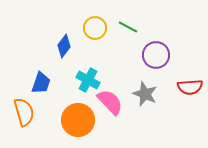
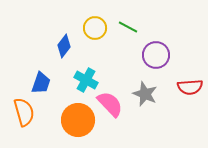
cyan cross: moved 2 px left
pink semicircle: moved 2 px down
